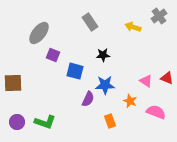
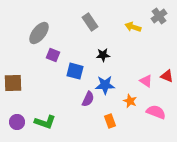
red triangle: moved 2 px up
